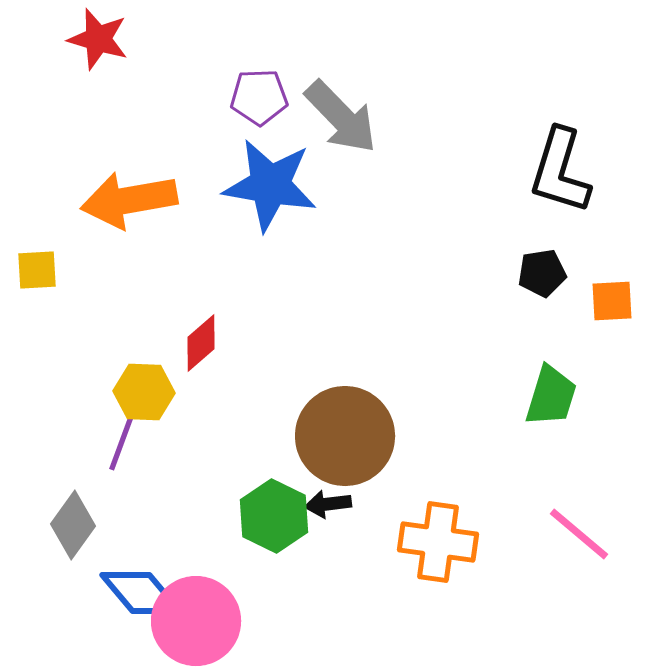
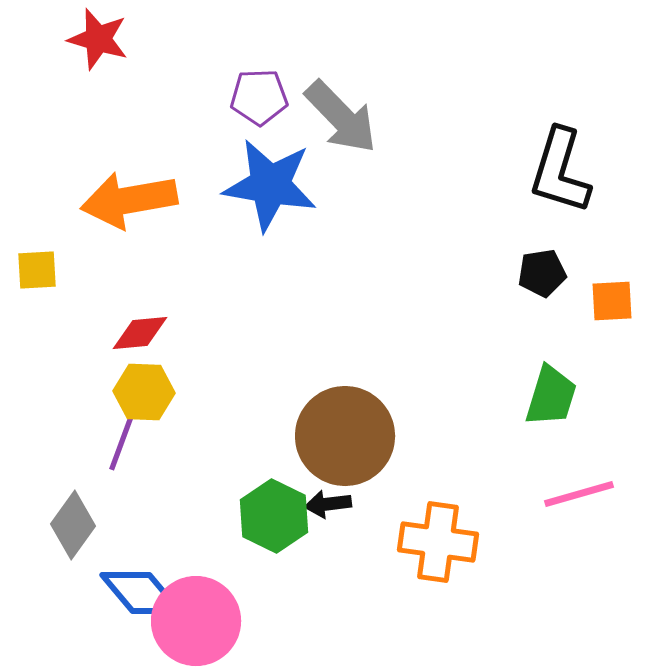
red diamond: moved 61 px left, 10 px up; rotated 36 degrees clockwise
pink line: moved 40 px up; rotated 56 degrees counterclockwise
